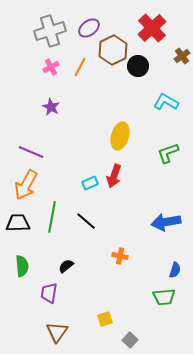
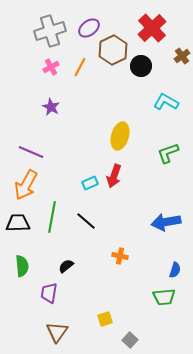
black circle: moved 3 px right
